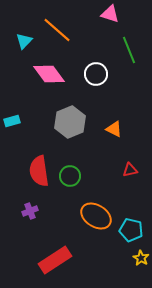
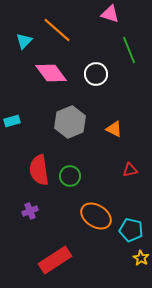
pink diamond: moved 2 px right, 1 px up
red semicircle: moved 1 px up
